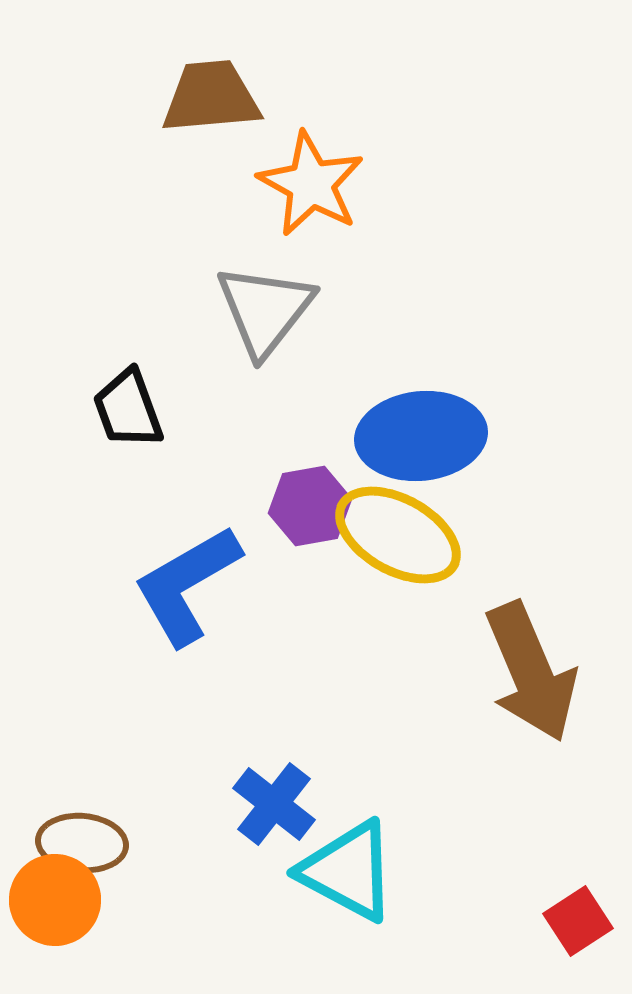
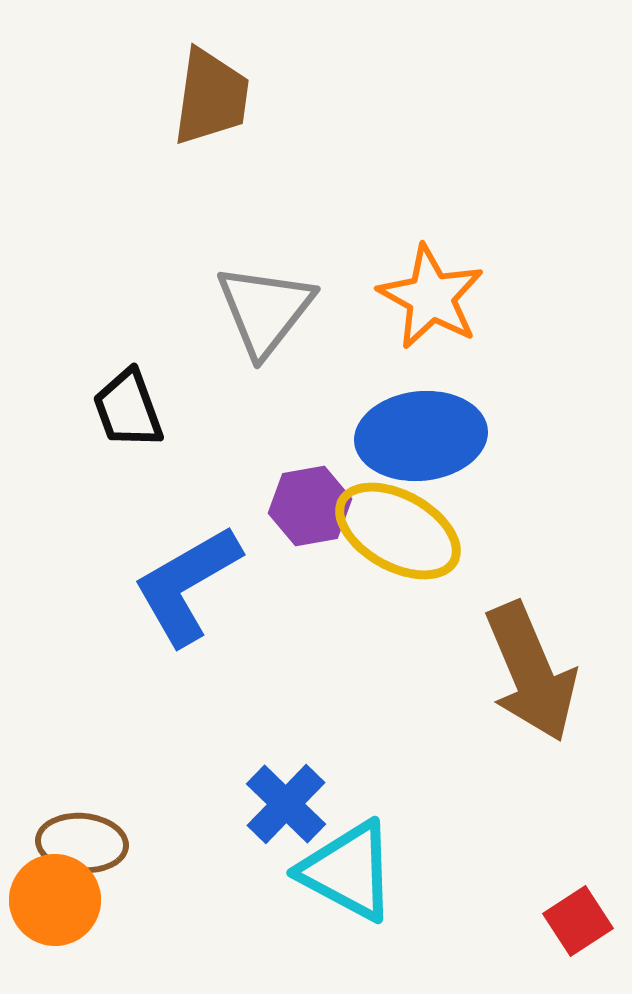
brown trapezoid: rotated 103 degrees clockwise
orange star: moved 120 px right, 113 px down
yellow ellipse: moved 4 px up
blue cross: moved 12 px right; rotated 6 degrees clockwise
